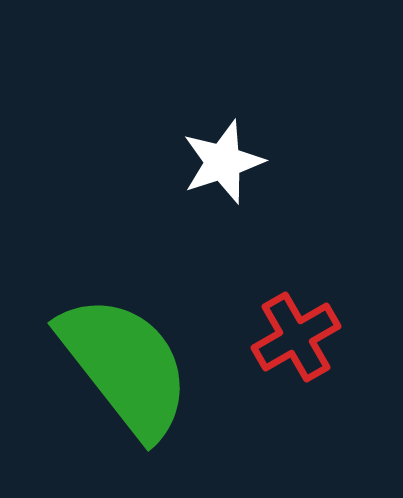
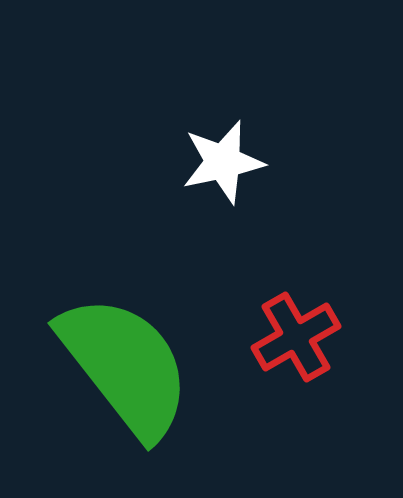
white star: rotated 6 degrees clockwise
